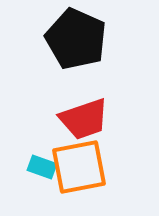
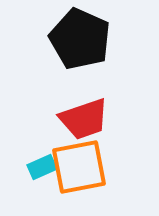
black pentagon: moved 4 px right
cyan rectangle: rotated 44 degrees counterclockwise
